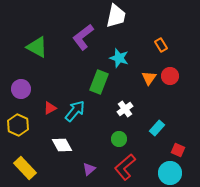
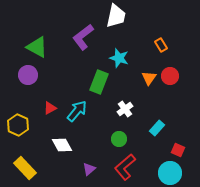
purple circle: moved 7 px right, 14 px up
cyan arrow: moved 2 px right
